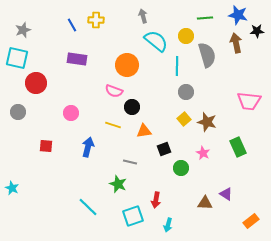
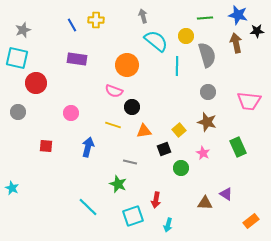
gray circle at (186, 92): moved 22 px right
yellow square at (184, 119): moved 5 px left, 11 px down
